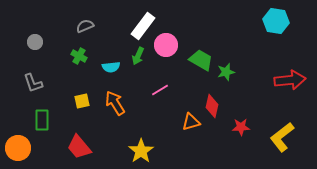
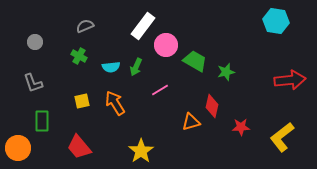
green arrow: moved 2 px left, 11 px down
green trapezoid: moved 6 px left, 1 px down
green rectangle: moved 1 px down
